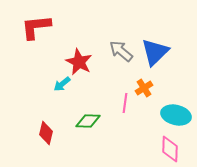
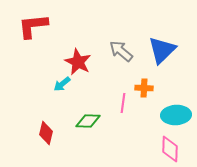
red L-shape: moved 3 px left, 1 px up
blue triangle: moved 7 px right, 2 px up
red star: moved 1 px left
orange cross: rotated 36 degrees clockwise
pink line: moved 2 px left
cyan ellipse: rotated 16 degrees counterclockwise
